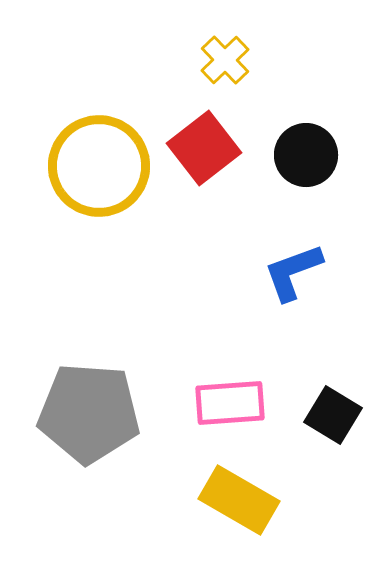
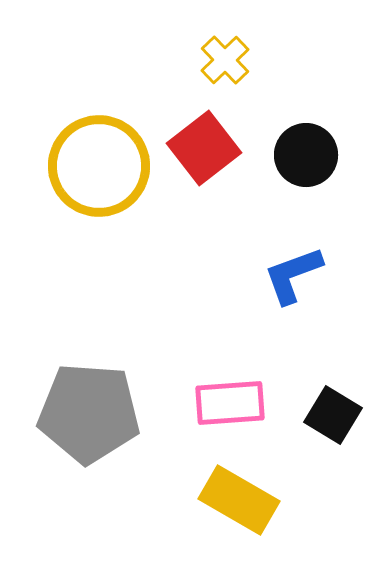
blue L-shape: moved 3 px down
